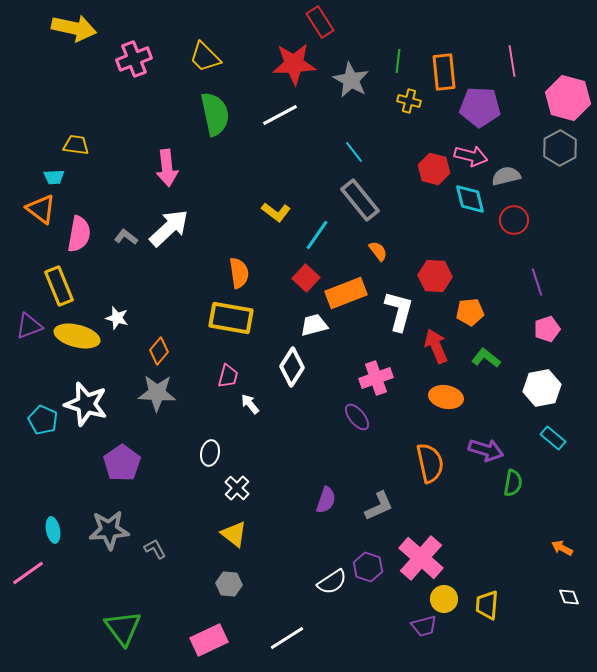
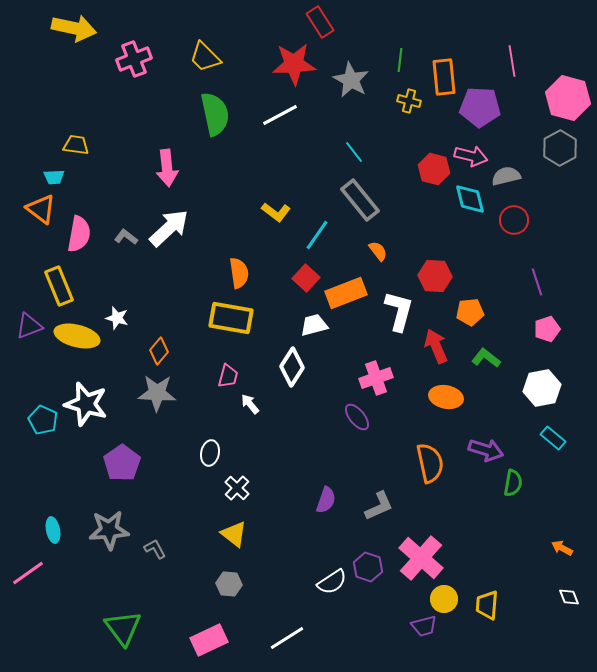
green line at (398, 61): moved 2 px right, 1 px up
orange rectangle at (444, 72): moved 5 px down
